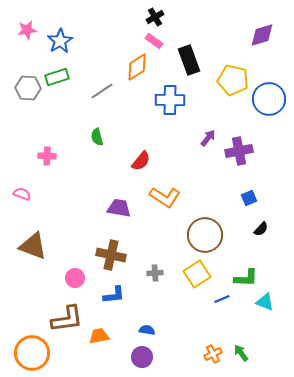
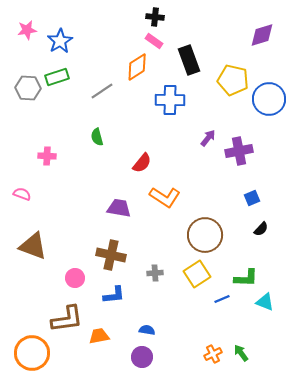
black cross: rotated 36 degrees clockwise
red semicircle: moved 1 px right, 2 px down
blue square: moved 3 px right
